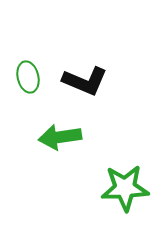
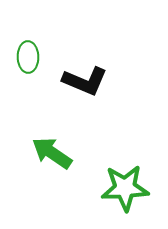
green ellipse: moved 20 px up; rotated 12 degrees clockwise
green arrow: moved 8 px left, 16 px down; rotated 42 degrees clockwise
